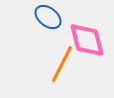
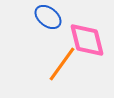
orange line: rotated 9 degrees clockwise
